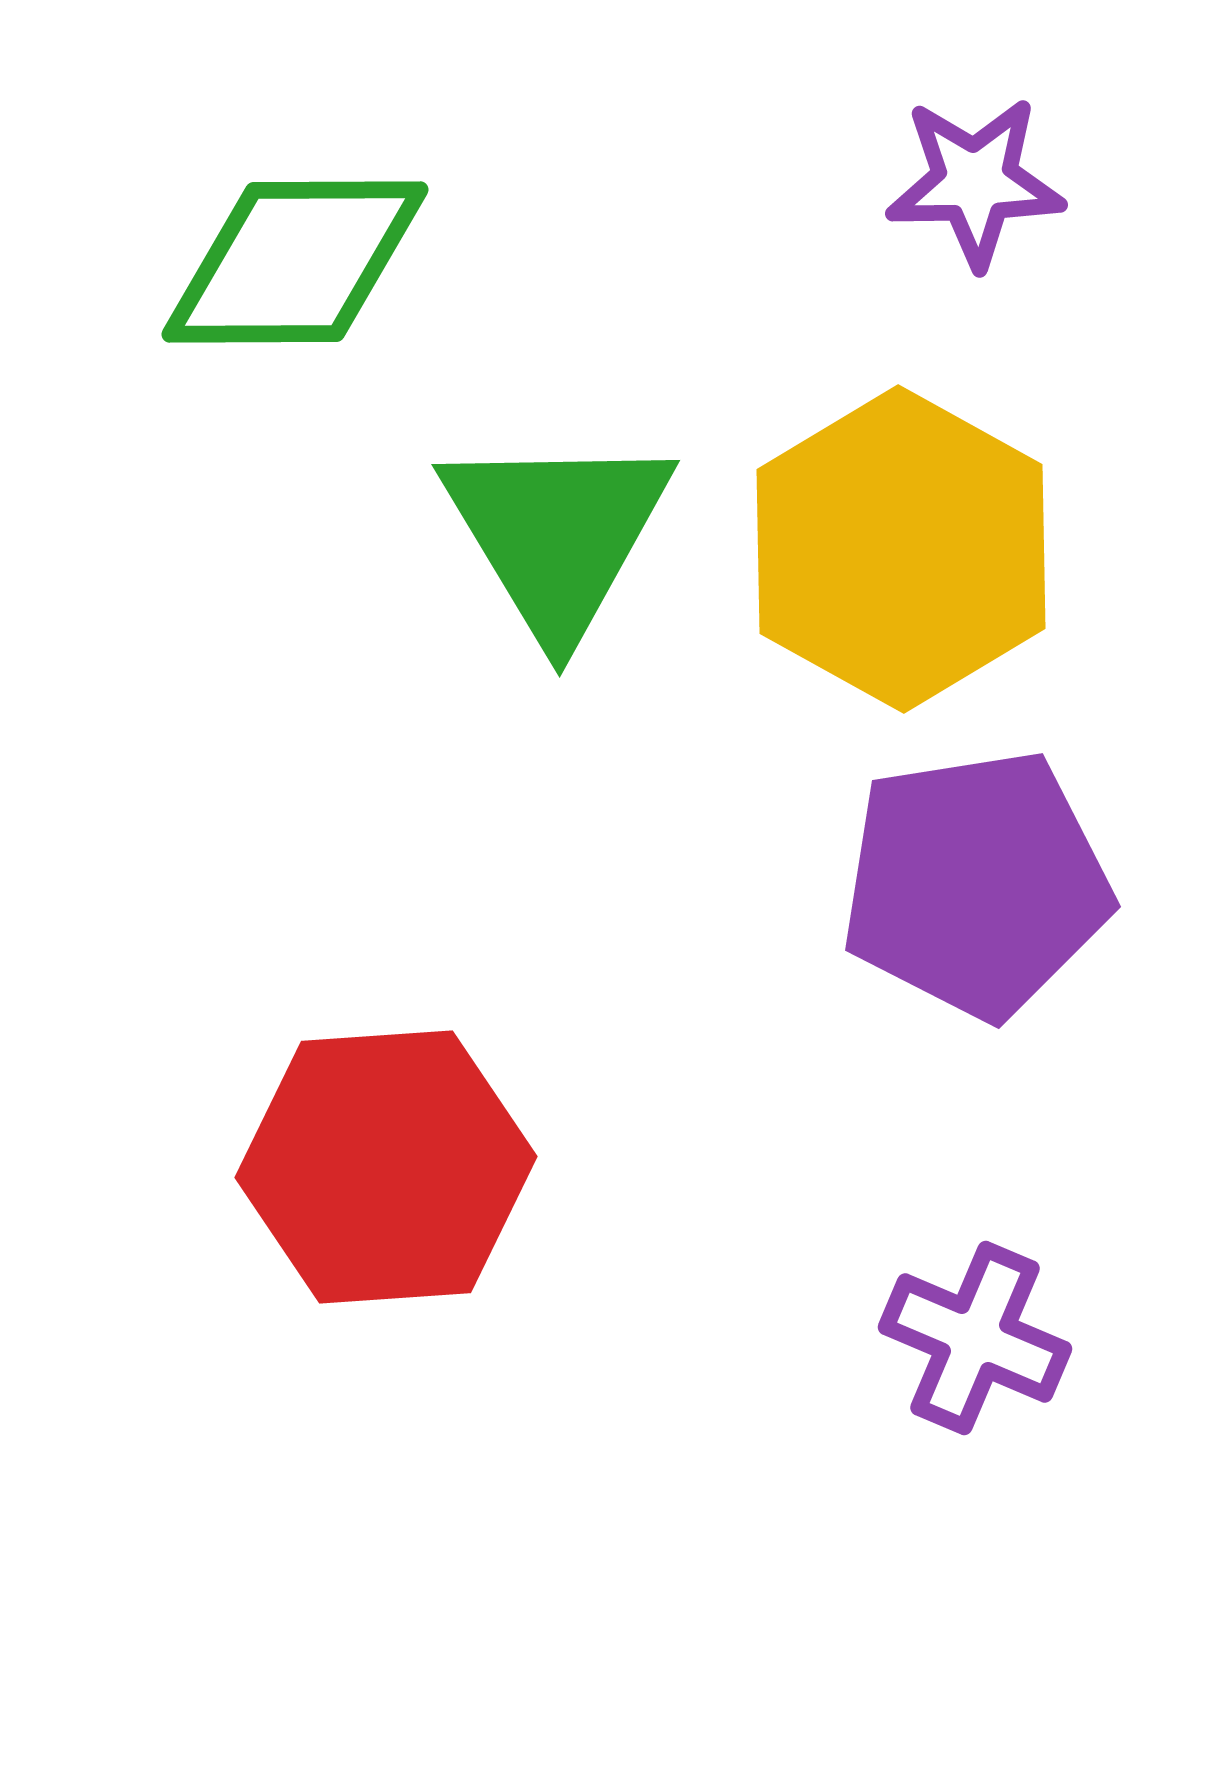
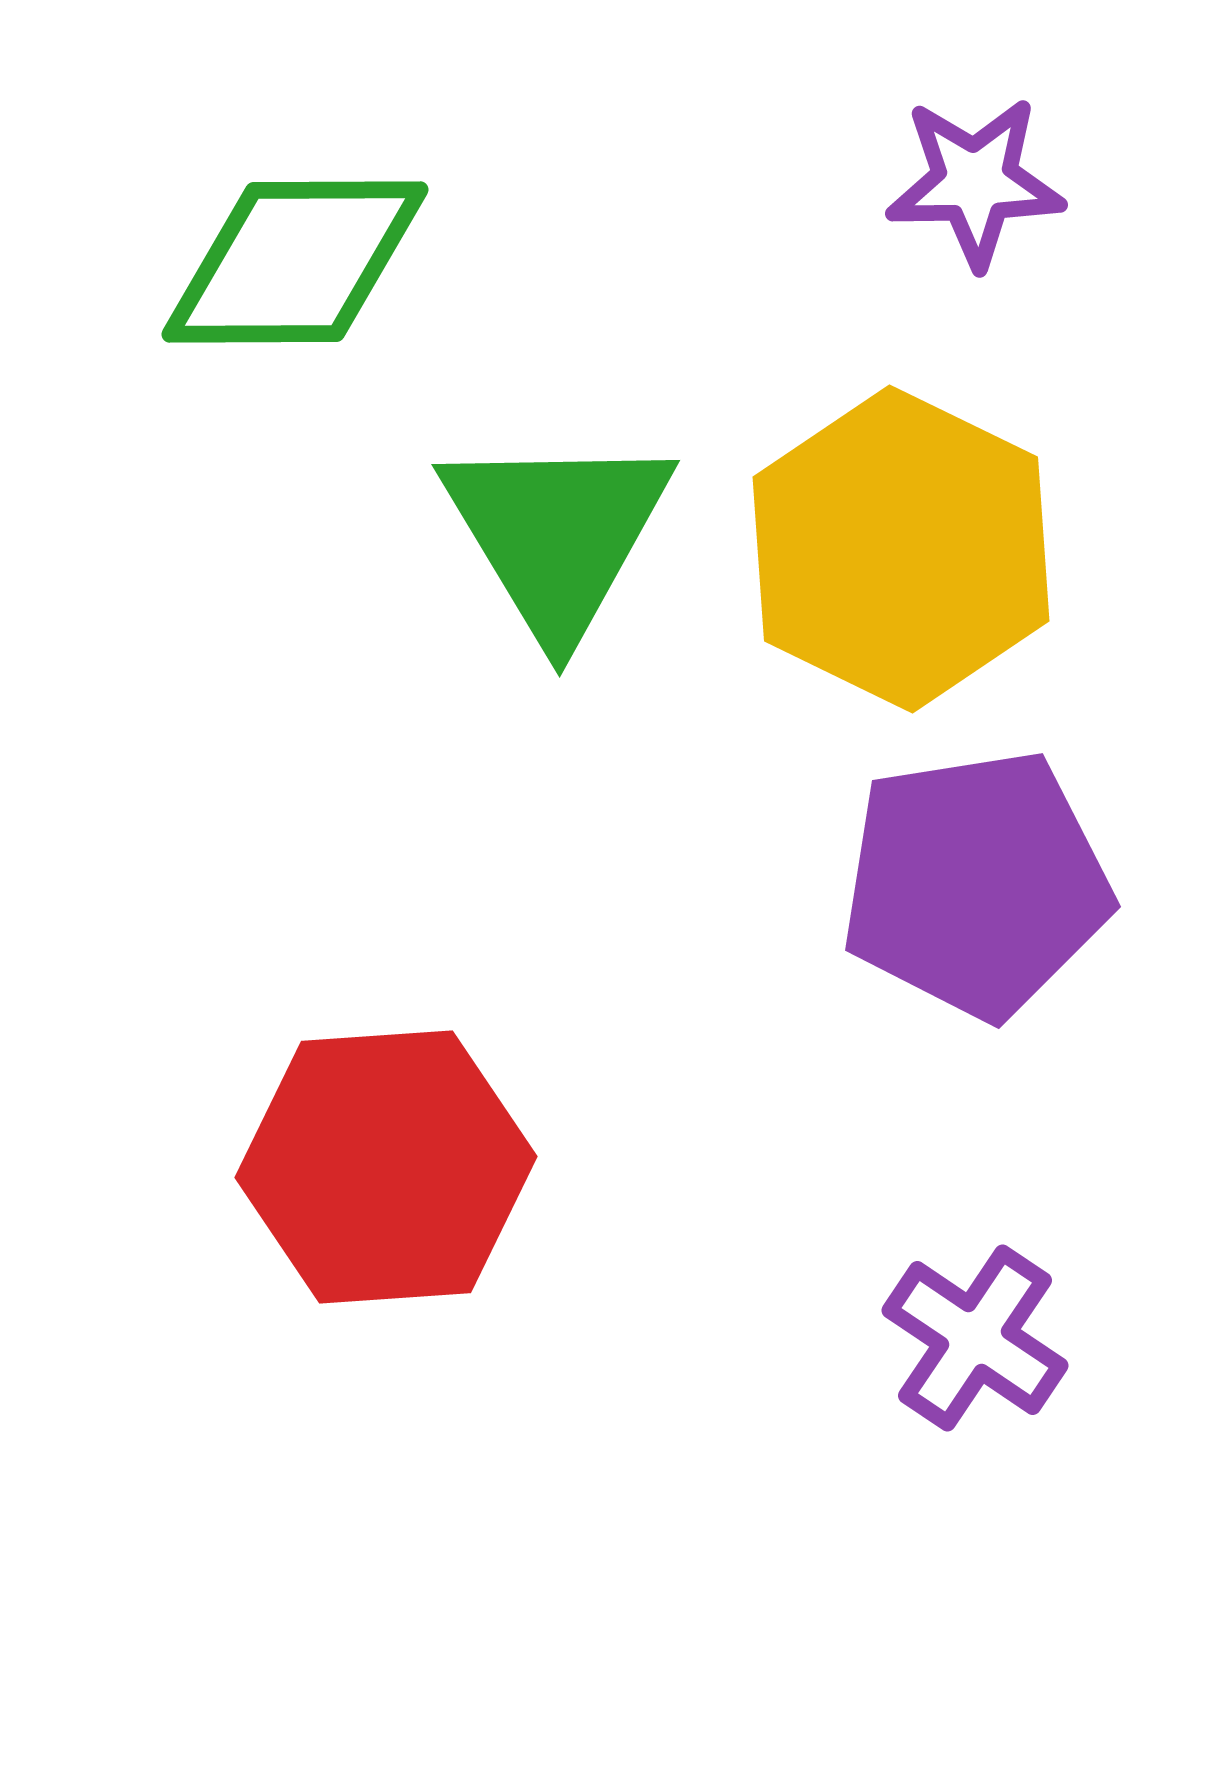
yellow hexagon: rotated 3 degrees counterclockwise
purple cross: rotated 11 degrees clockwise
